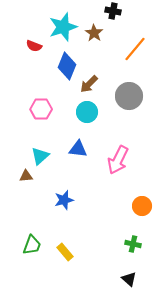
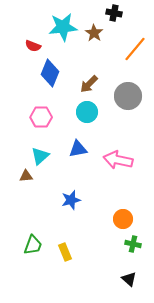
black cross: moved 1 px right, 2 px down
cyan star: rotated 12 degrees clockwise
red semicircle: moved 1 px left
blue diamond: moved 17 px left, 7 px down
gray circle: moved 1 px left
pink hexagon: moved 8 px down
blue triangle: rotated 18 degrees counterclockwise
pink arrow: rotated 76 degrees clockwise
blue star: moved 7 px right
orange circle: moved 19 px left, 13 px down
green trapezoid: moved 1 px right
yellow rectangle: rotated 18 degrees clockwise
